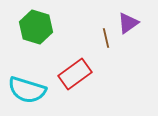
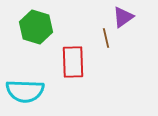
purple triangle: moved 5 px left, 6 px up
red rectangle: moved 2 px left, 12 px up; rotated 56 degrees counterclockwise
cyan semicircle: moved 2 px left, 1 px down; rotated 15 degrees counterclockwise
